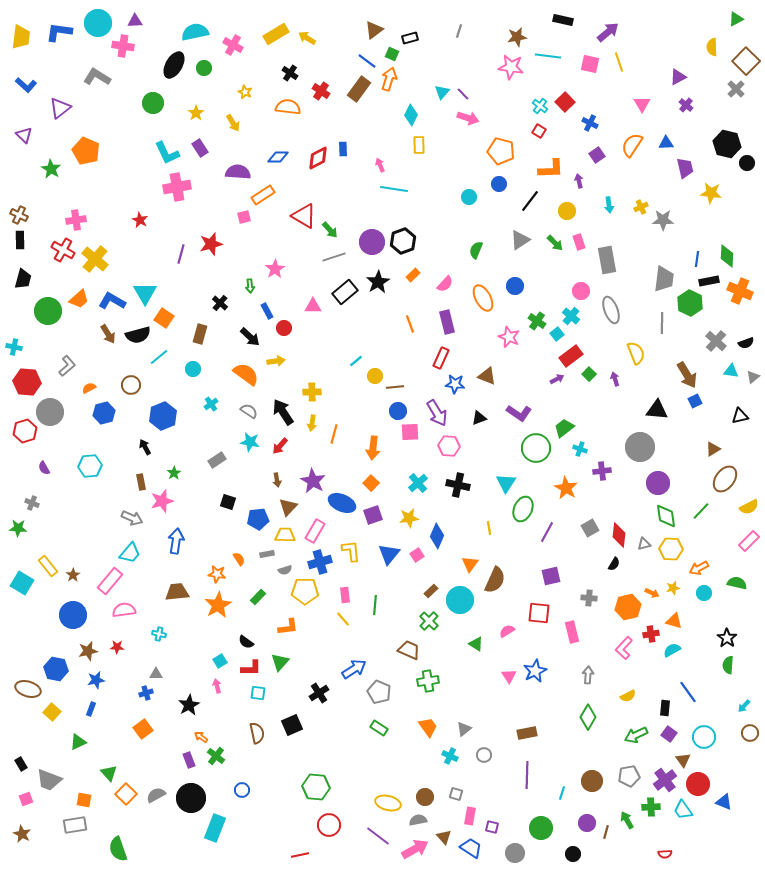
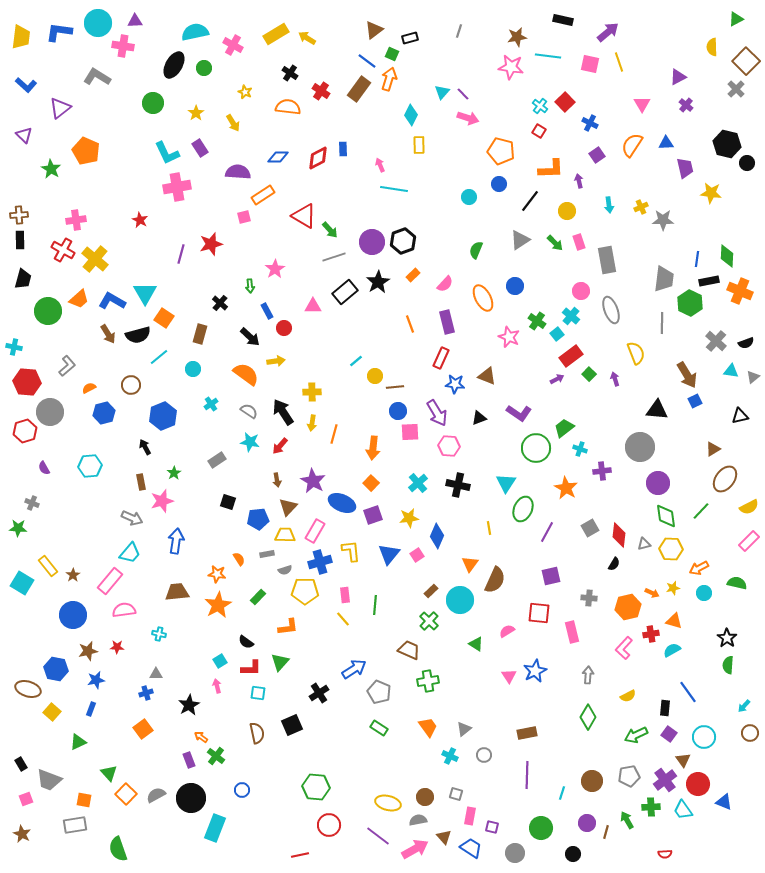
brown cross at (19, 215): rotated 30 degrees counterclockwise
